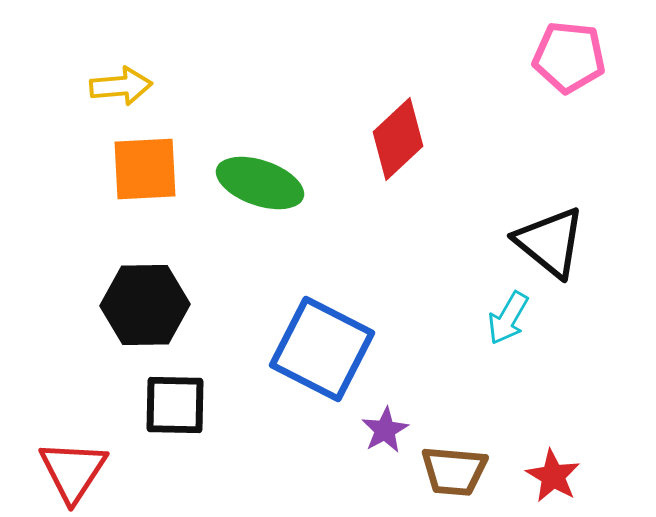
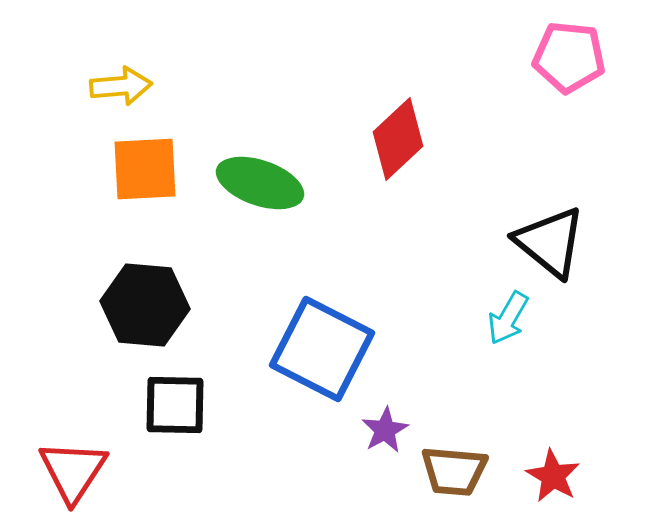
black hexagon: rotated 6 degrees clockwise
